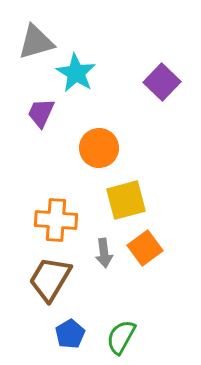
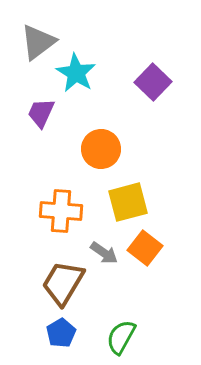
gray triangle: moved 2 px right; rotated 21 degrees counterclockwise
purple square: moved 9 px left
orange circle: moved 2 px right, 1 px down
yellow square: moved 2 px right, 2 px down
orange cross: moved 5 px right, 9 px up
orange square: rotated 16 degrees counterclockwise
gray arrow: rotated 48 degrees counterclockwise
brown trapezoid: moved 13 px right, 4 px down
blue pentagon: moved 9 px left, 1 px up
